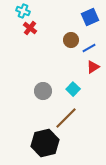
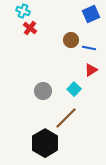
blue square: moved 1 px right, 3 px up
blue line: rotated 40 degrees clockwise
red triangle: moved 2 px left, 3 px down
cyan square: moved 1 px right
black hexagon: rotated 16 degrees counterclockwise
